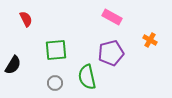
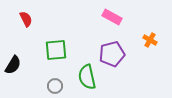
purple pentagon: moved 1 px right, 1 px down
gray circle: moved 3 px down
